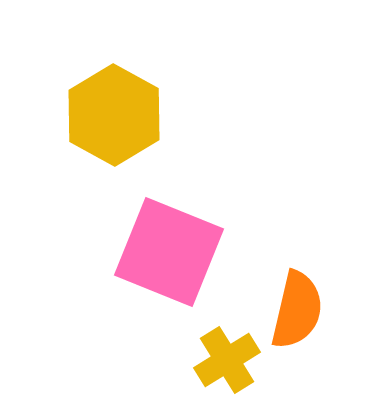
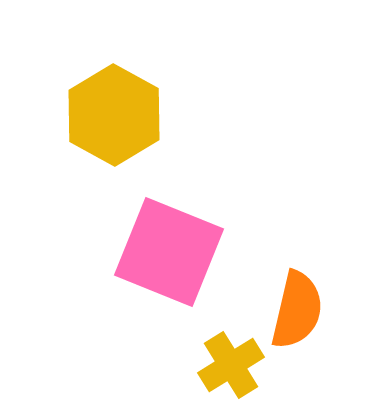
yellow cross: moved 4 px right, 5 px down
